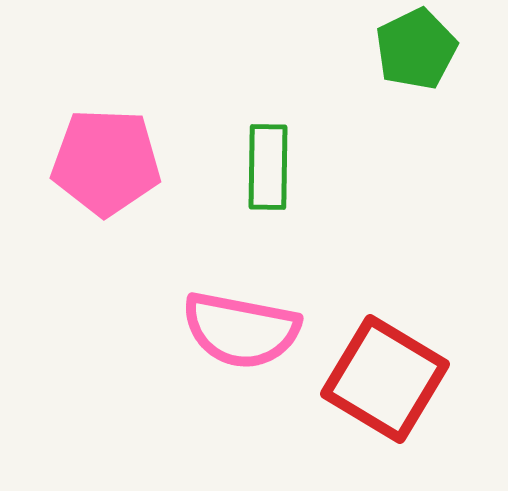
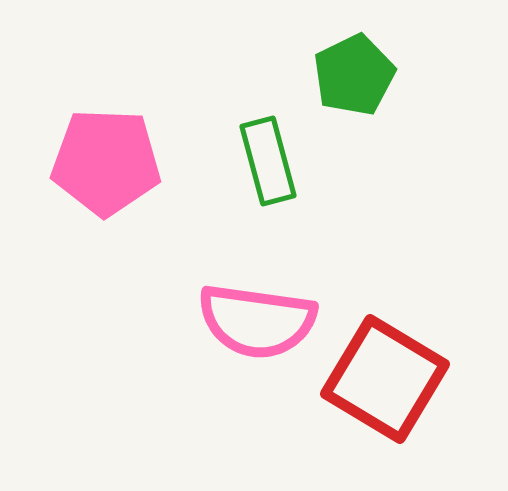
green pentagon: moved 62 px left, 26 px down
green rectangle: moved 6 px up; rotated 16 degrees counterclockwise
pink semicircle: moved 16 px right, 9 px up; rotated 3 degrees counterclockwise
